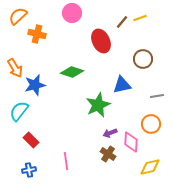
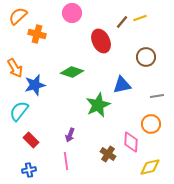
brown circle: moved 3 px right, 2 px up
purple arrow: moved 40 px left, 2 px down; rotated 48 degrees counterclockwise
